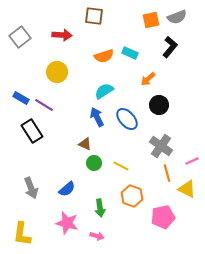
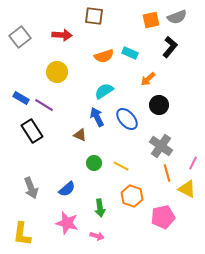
brown triangle: moved 5 px left, 9 px up
pink line: moved 1 px right, 2 px down; rotated 40 degrees counterclockwise
